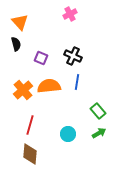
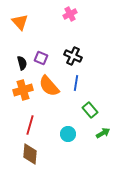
black semicircle: moved 6 px right, 19 px down
blue line: moved 1 px left, 1 px down
orange semicircle: rotated 125 degrees counterclockwise
orange cross: rotated 24 degrees clockwise
green rectangle: moved 8 px left, 1 px up
green arrow: moved 4 px right
